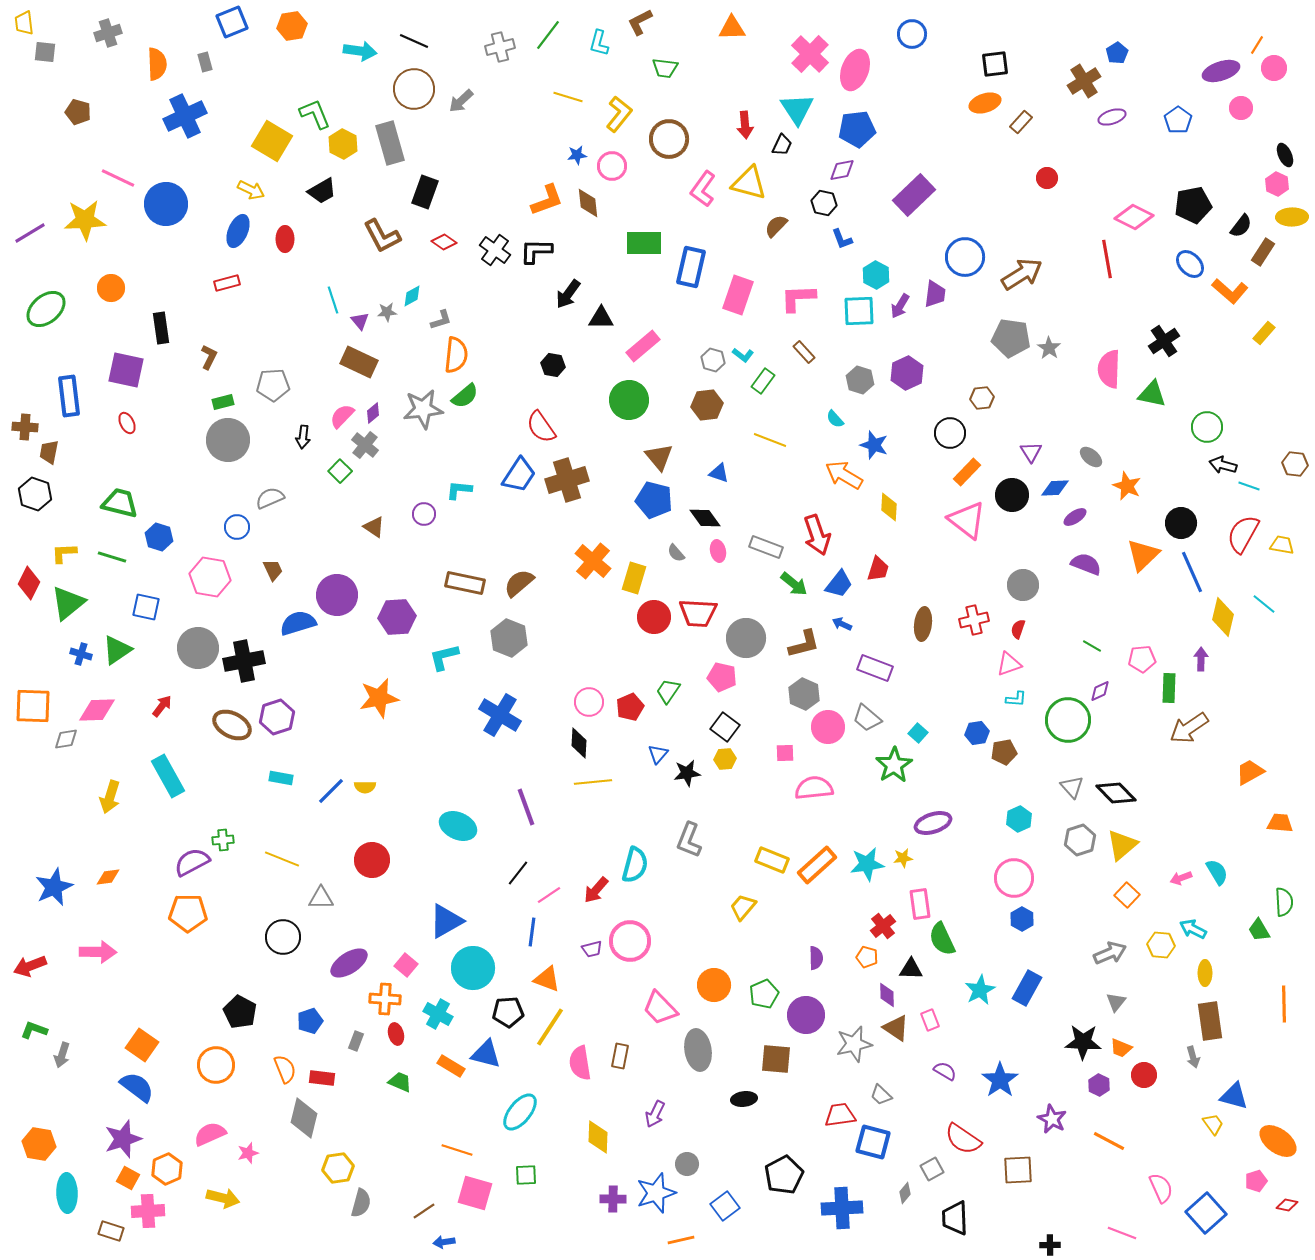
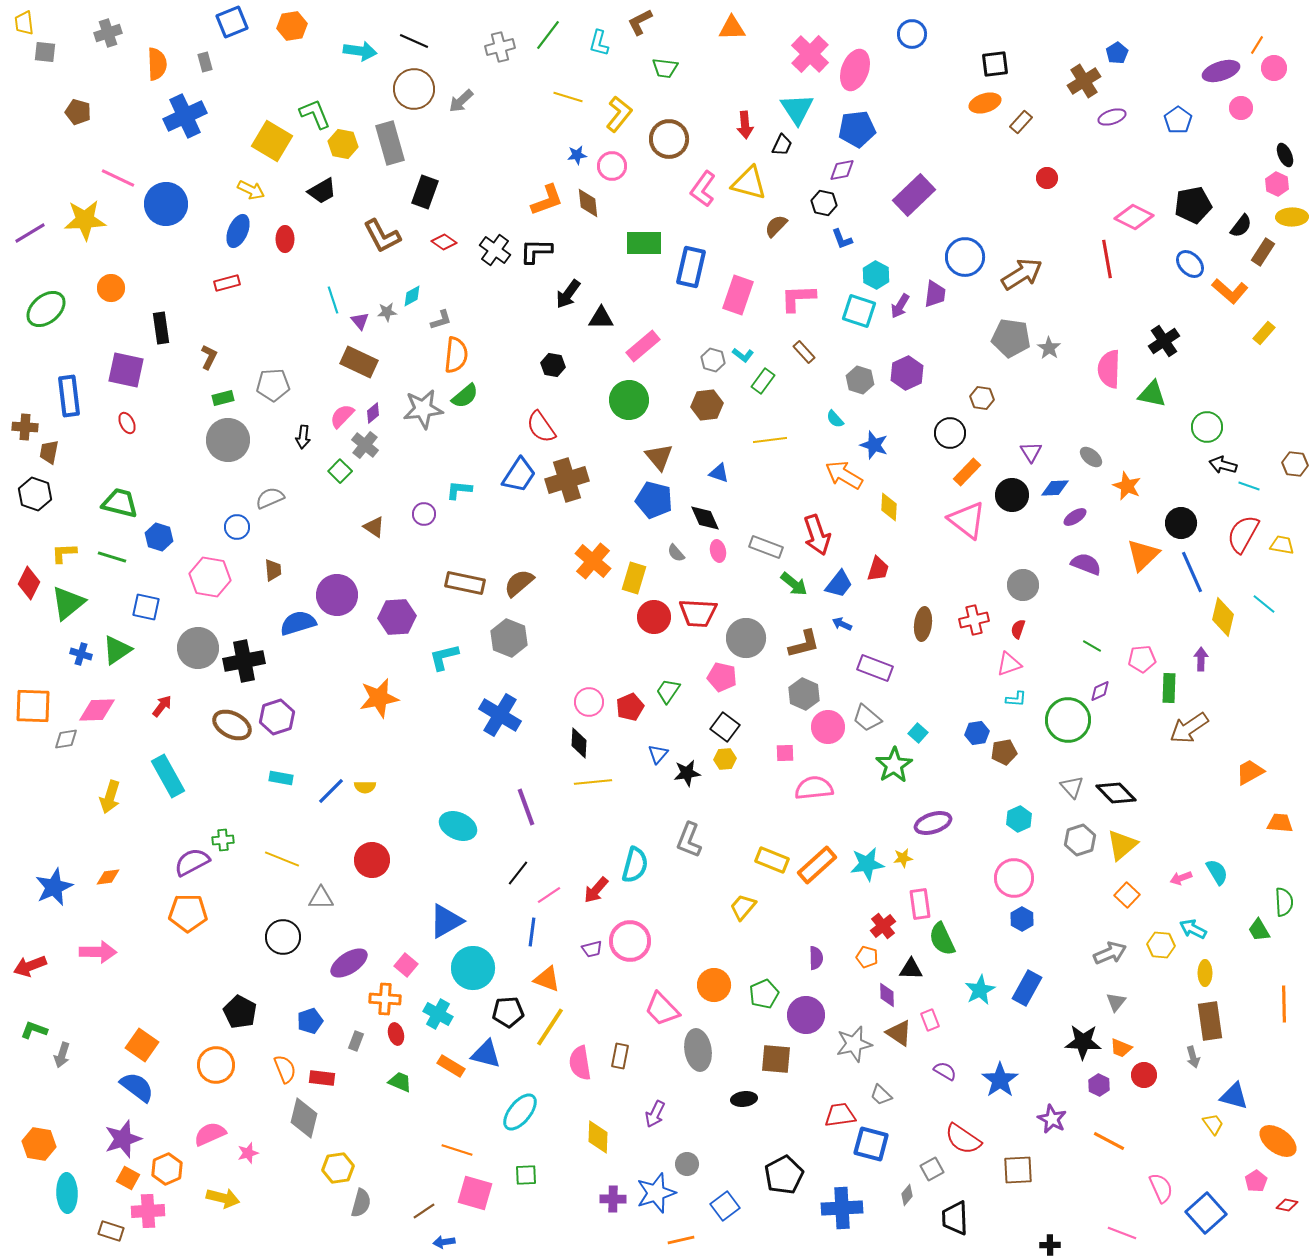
yellow hexagon at (343, 144): rotated 16 degrees counterclockwise
cyan square at (859, 311): rotated 20 degrees clockwise
brown hexagon at (982, 398): rotated 15 degrees clockwise
green rectangle at (223, 402): moved 4 px up
yellow line at (770, 440): rotated 28 degrees counterclockwise
black diamond at (705, 518): rotated 12 degrees clockwise
brown trapezoid at (273, 570): rotated 20 degrees clockwise
pink trapezoid at (660, 1008): moved 2 px right, 1 px down
brown triangle at (896, 1028): moved 3 px right, 5 px down
blue square at (873, 1142): moved 2 px left, 2 px down
pink pentagon at (1256, 1181): rotated 15 degrees counterclockwise
gray diamond at (905, 1193): moved 2 px right, 2 px down
